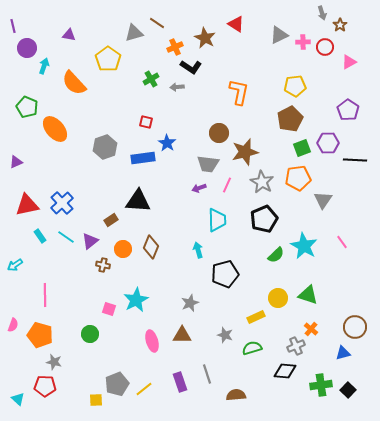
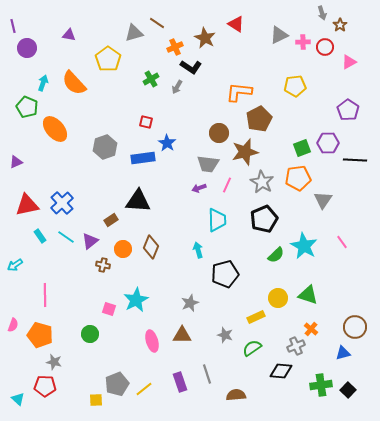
cyan arrow at (44, 66): moved 1 px left, 17 px down
gray arrow at (177, 87): rotated 56 degrees counterclockwise
orange L-shape at (239, 92): rotated 96 degrees counterclockwise
brown pentagon at (290, 119): moved 31 px left
green semicircle at (252, 348): rotated 18 degrees counterclockwise
black diamond at (285, 371): moved 4 px left
